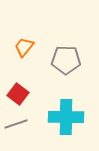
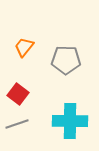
cyan cross: moved 4 px right, 4 px down
gray line: moved 1 px right
